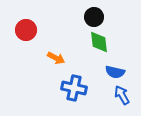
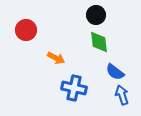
black circle: moved 2 px right, 2 px up
blue semicircle: rotated 24 degrees clockwise
blue arrow: rotated 12 degrees clockwise
